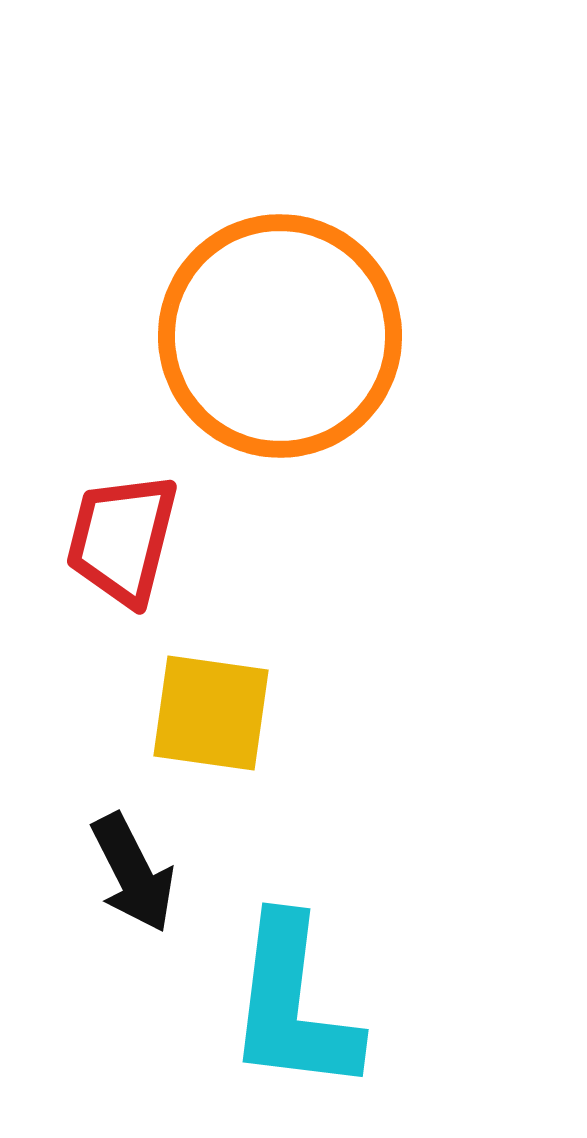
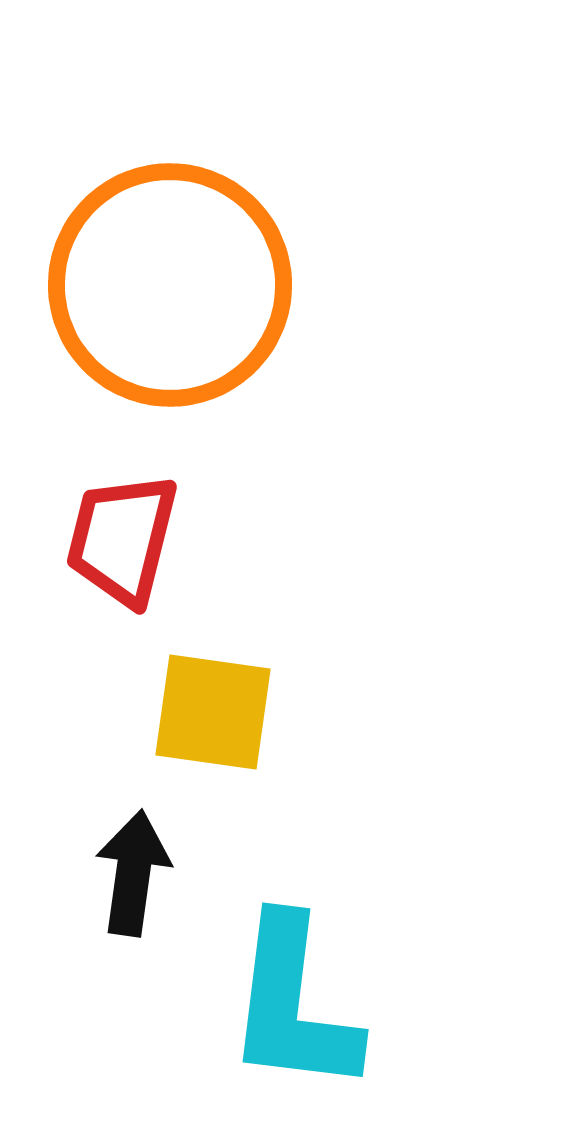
orange circle: moved 110 px left, 51 px up
yellow square: moved 2 px right, 1 px up
black arrow: rotated 145 degrees counterclockwise
